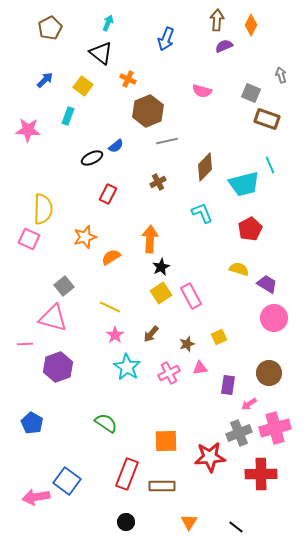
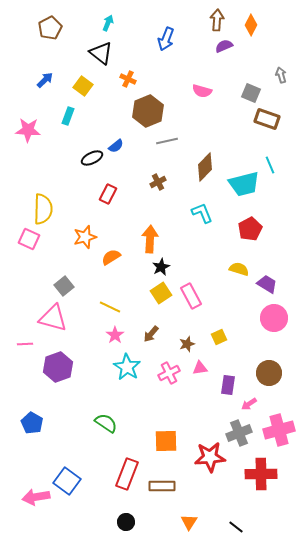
pink cross at (275, 428): moved 4 px right, 2 px down
